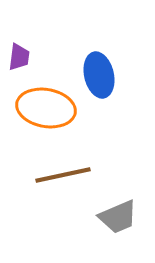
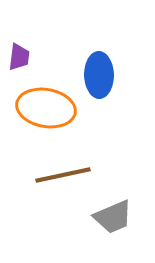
blue ellipse: rotated 12 degrees clockwise
gray trapezoid: moved 5 px left
